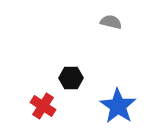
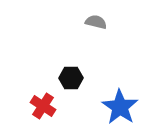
gray semicircle: moved 15 px left
blue star: moved 2 px right, 1 px down
